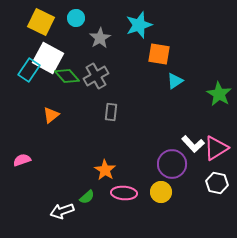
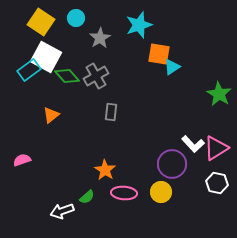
yellow square: rotated 8 degrees clockwise
white square: moved 2 px left, 1 px up
cyan rectangle: rotated 20 degrees clockwise
cyan triangle: moved 3 px left, 14 px up
